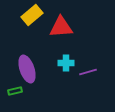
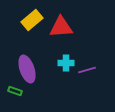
yellow rectangle: moved 5 px down
purple line: moved 1 px left, 2 px up
green rectangle: rotated 32 degrees clockwise
